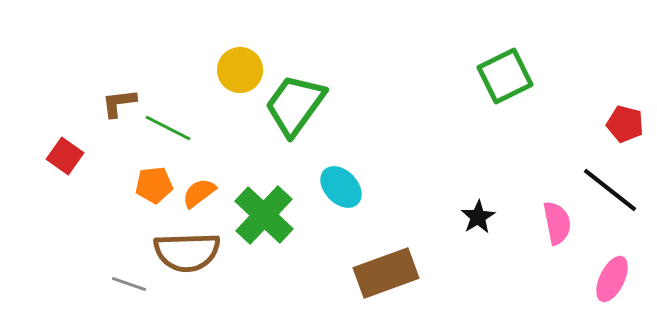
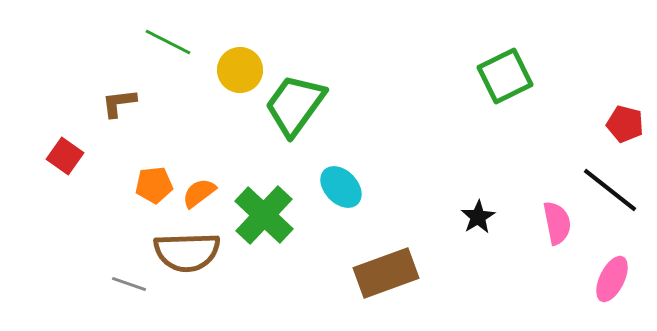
green line: moved 86 px up
